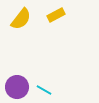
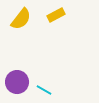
purple circle: moved 5 px up
